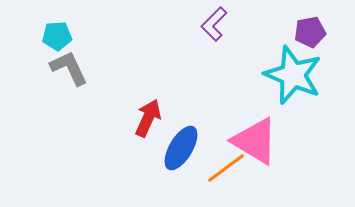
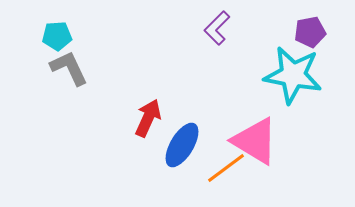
purple L-shape: moved 3 px right, 4 px down
cyan star: rotated 12 degrees counterclockwise
blue ellipse: moved 1 px right, 3 px up
